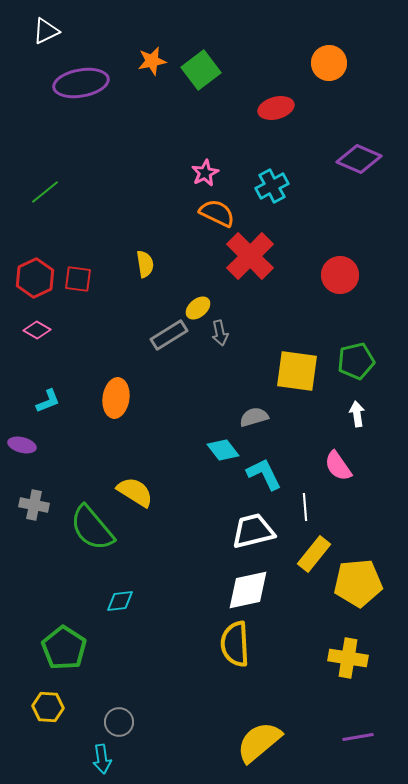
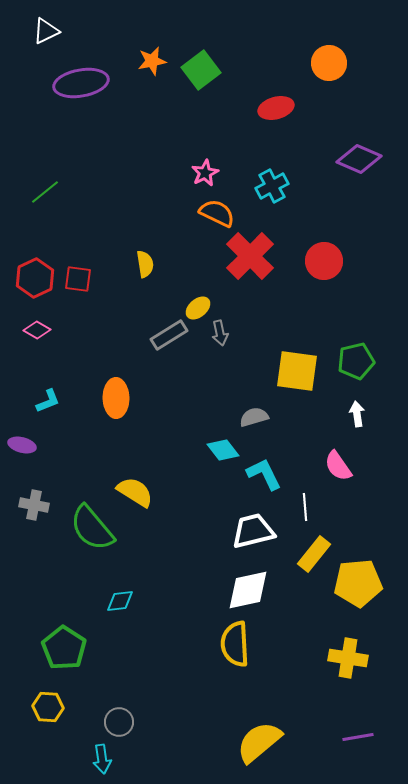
red circle at (340, 275): moved 16 px left, 14 px up
orange ellipse at (116, 398): rotated 9 degrees counterclockwise
